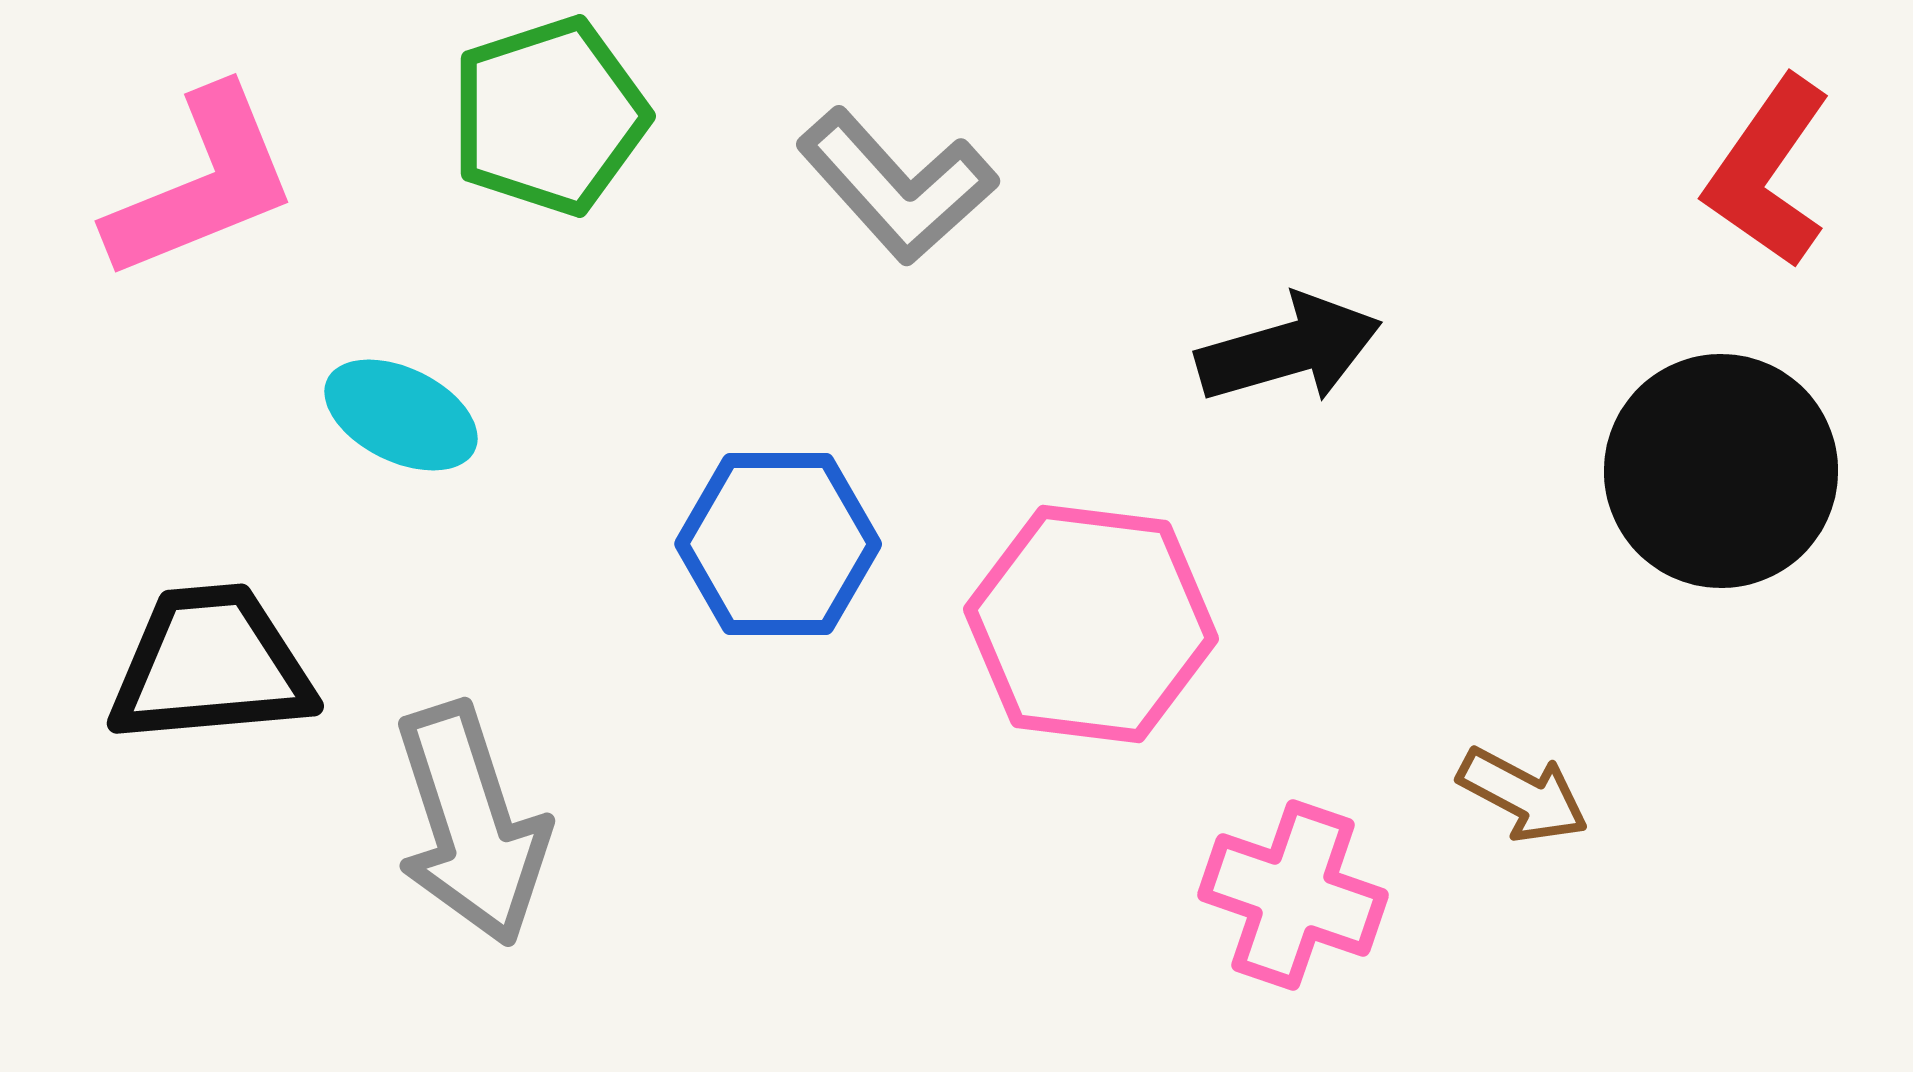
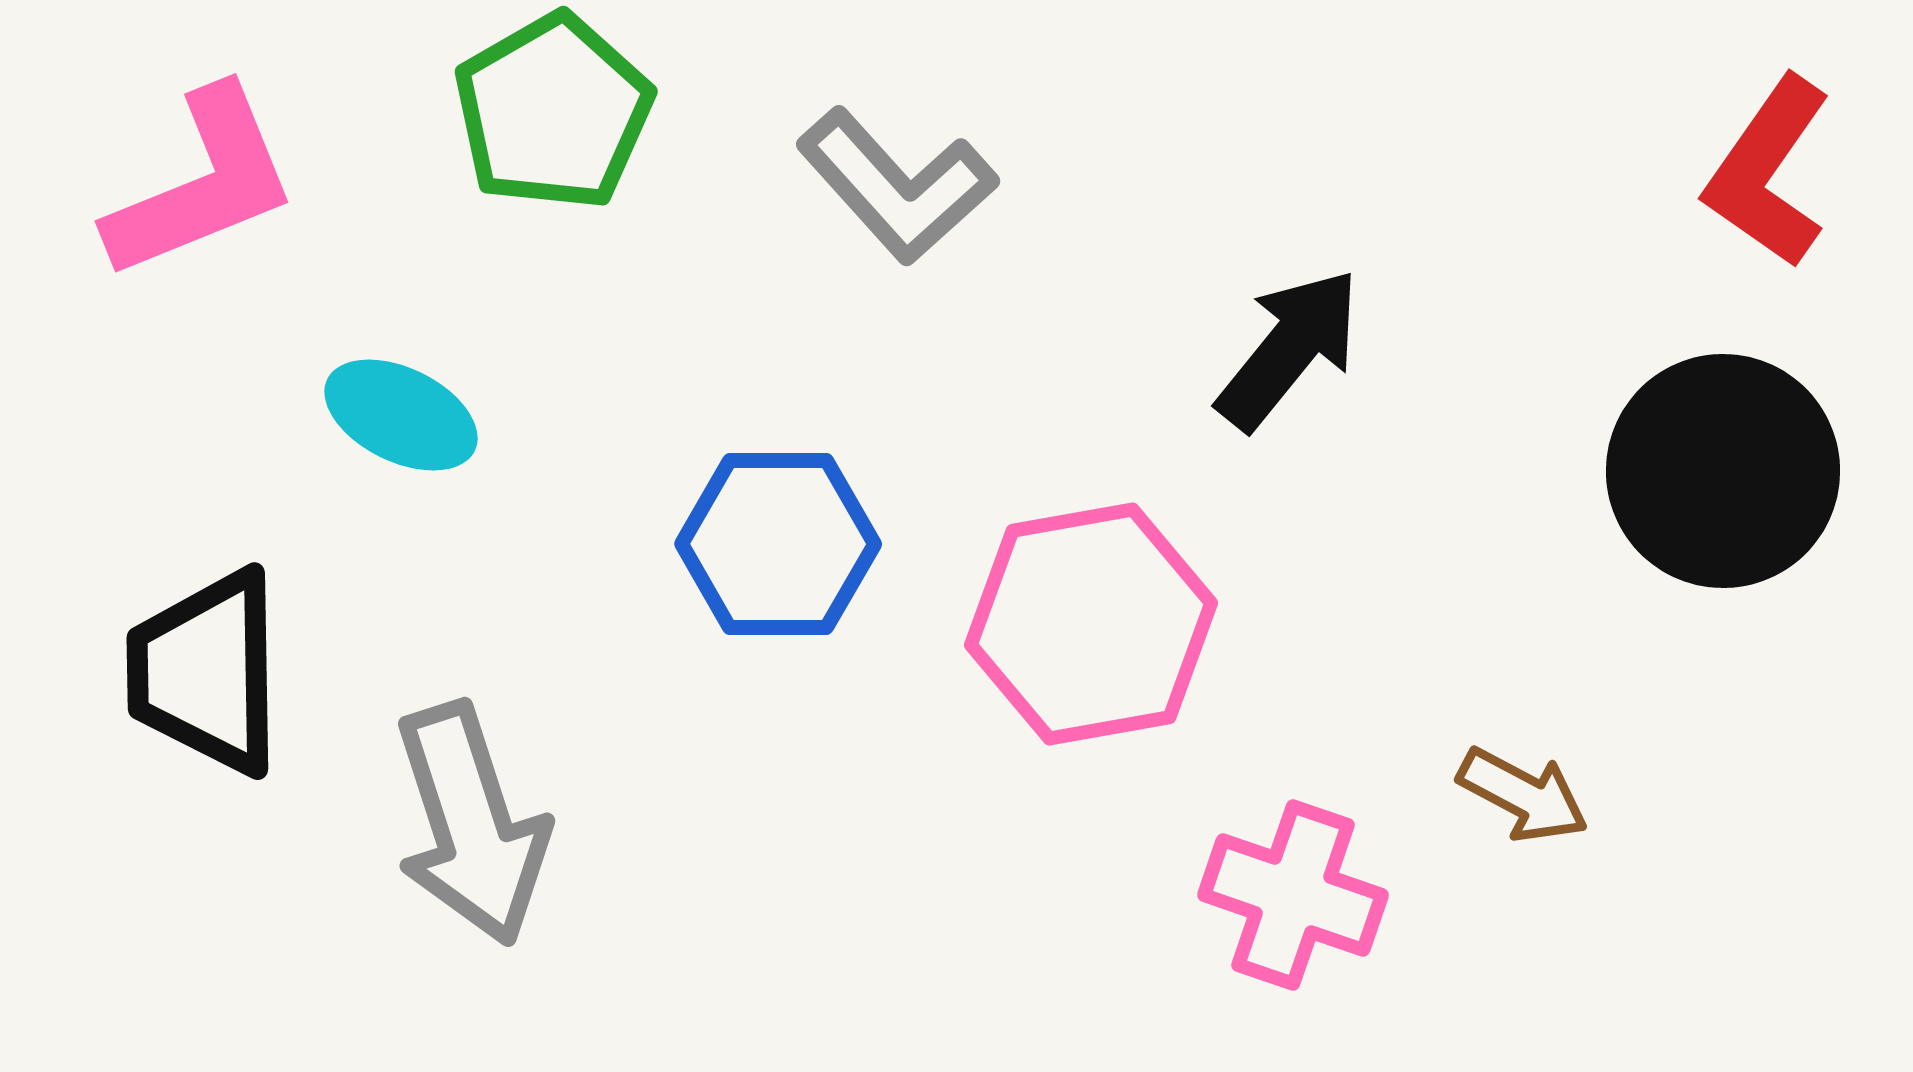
green pentagon: moved 4 px right, 4 px up; rotated 12 degrees counterclockwise
black arrow: rotated 35 degrees counterclockwise
black circle: moved 2 px right
pink hexagon: rotated 17 degrees counterclockwise
black trapezoid: moved 5 px left, 7 px down; rotated 86 degrees counterclockwise
